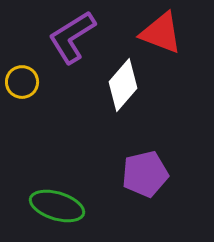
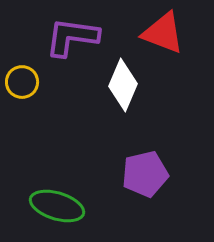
red triangle: moved 2 px right
purple L-shape: rotated 40 degrees clockwise
white diamond: rotated 18 degrees counterclockwise
